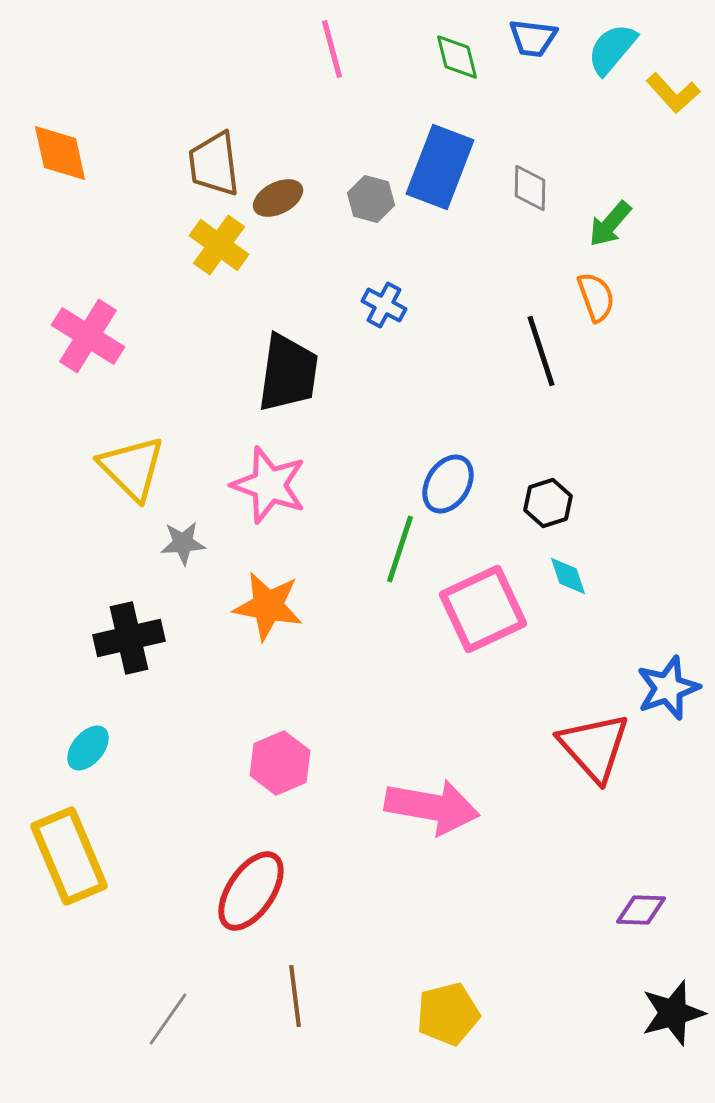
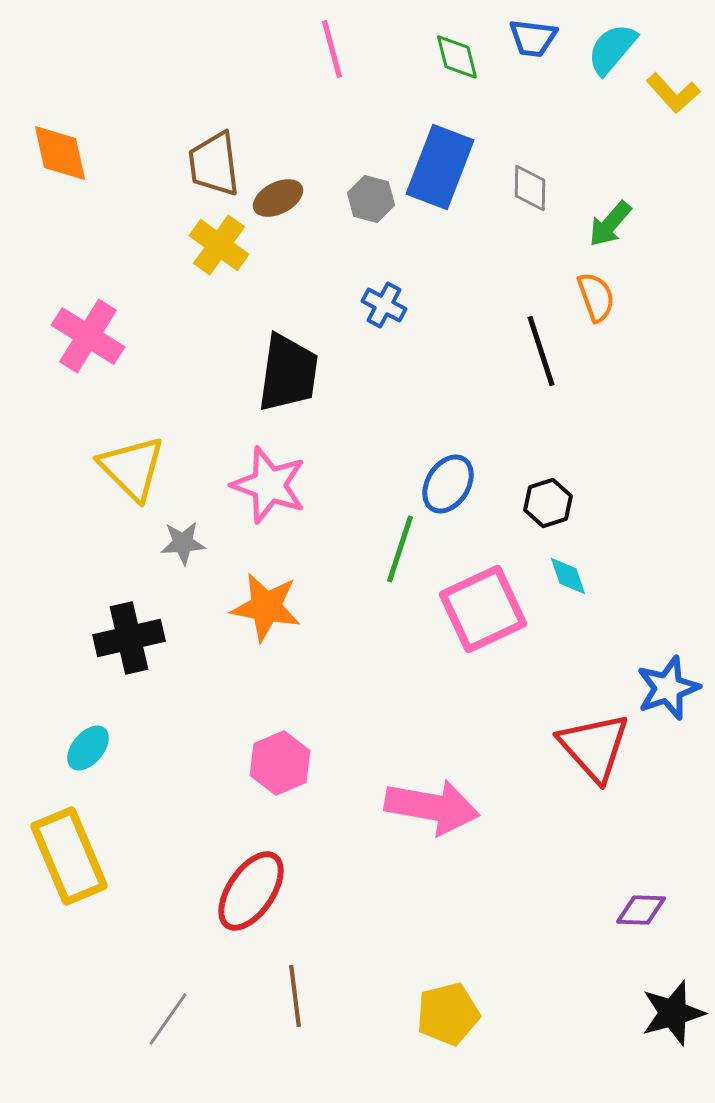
orange star: moved 2 px left, 1 px down
